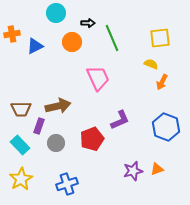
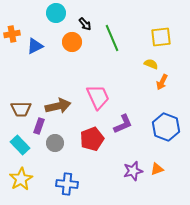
black arrow: moved 3 px left, 1 px down; rotated 48 degrees clockwise
yellow square: moved 1 px right, 1 px up
pink trapezoid: moved 19 px down
purple L-shape: moved 3 px right, 4 px down
gray circle: moved 1 px left
blue cross: rotated 25 degrees clockwise
